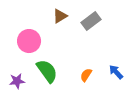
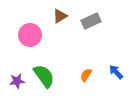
gray rectangle: rotated 12 degrees clockwise
pink circle: moved 1 px right, 6 px up
green semicircle: moved 3 px left, 5 px down
